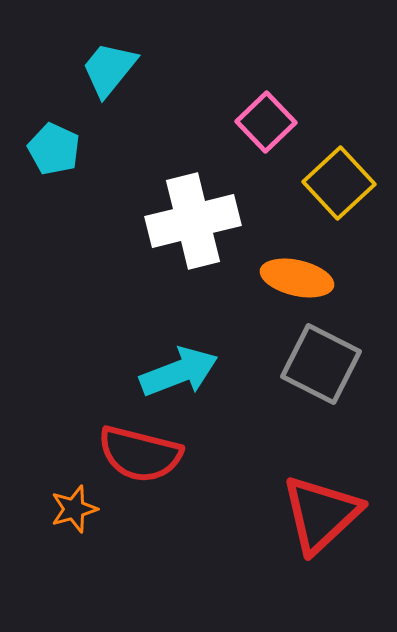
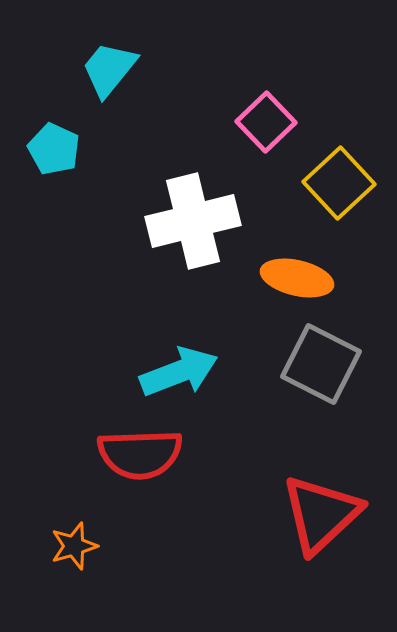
red semicircle: rotated 16 degrees counterclockwise
orange star: moved 37 px down
